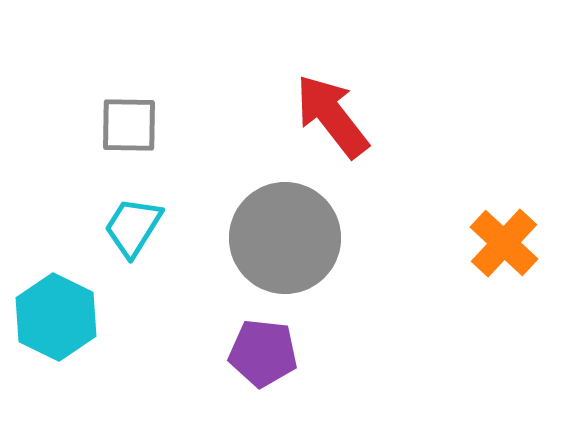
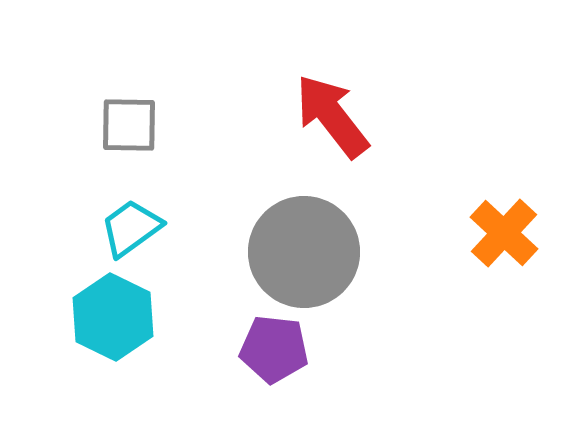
cyan trapezoid: moved 2 px left, 1 px down; rotated 22 degrees clockwise
gray circle: moved 19 px right, 14 px down
orange cross: moved 10 px up
cyan hexagon: moved 57 px right
purple pentagon: moved 11 px right, 4 px up
